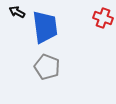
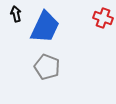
black arrow: moved 1 px left, 2 px down; rotated 49 degrees clockwise
blue trapezoid: rotated 32 degrees clockwise
